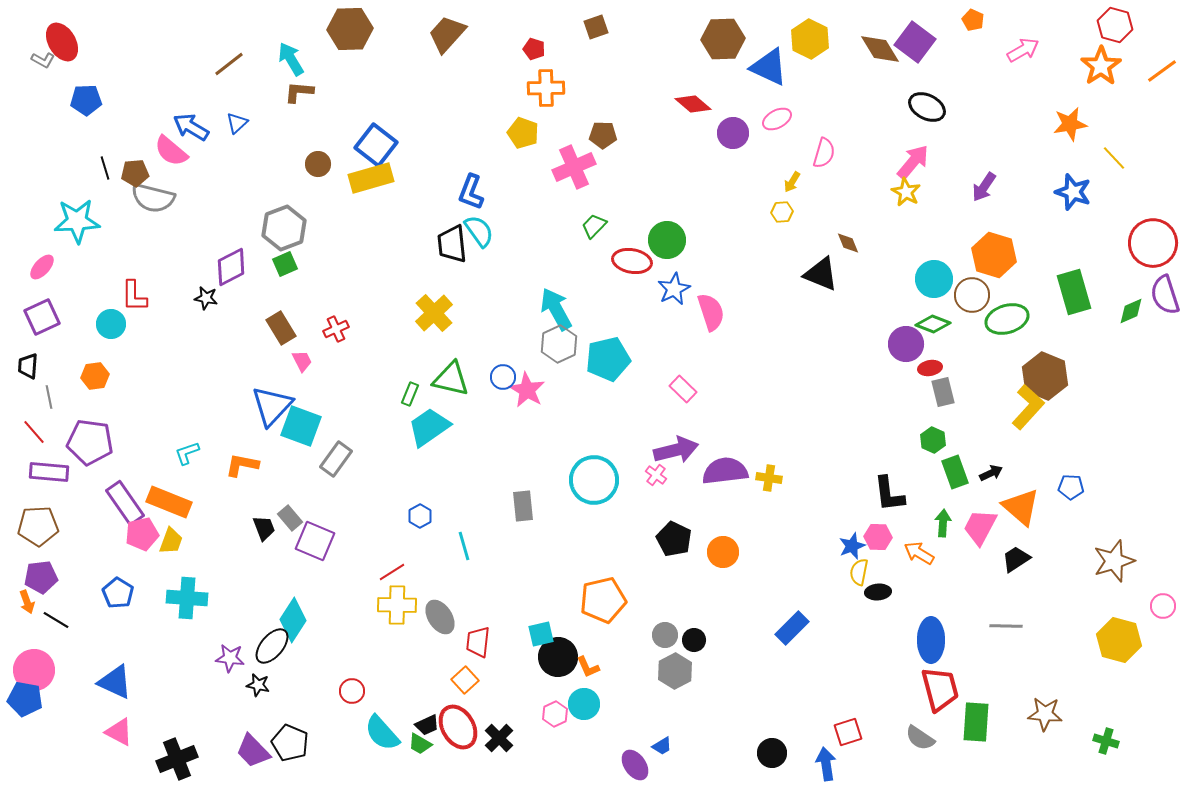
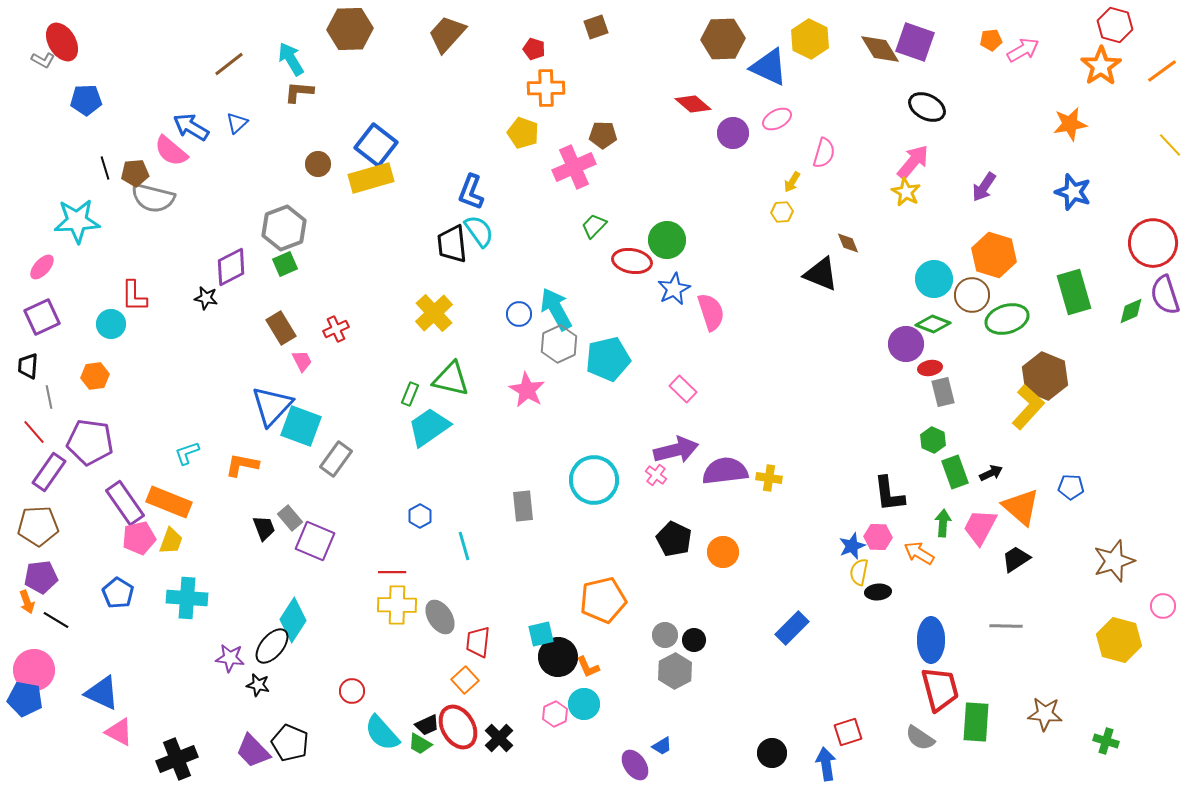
orange pentagon at (973, 20): moved 18 px right, 20 px down; rotated 30 degrees counterclockwise
purple square at (915, 42): rotated 18 degrees counterclockwise
yellow line at (1114, 158): moved 56 px right, 13 px up
blue circle at (503, 377): moved 16 px right, 63 px up
purple rectangle at (49, 472): rotated 60 degrees counterclockwise
pink pentagon at (142, 534): moved 3 px left, 4 px down
red line at (392, 572): rotated 32 degrees clockwise
blue triangle at (115, 682): moved 13 px left, 11 px down
